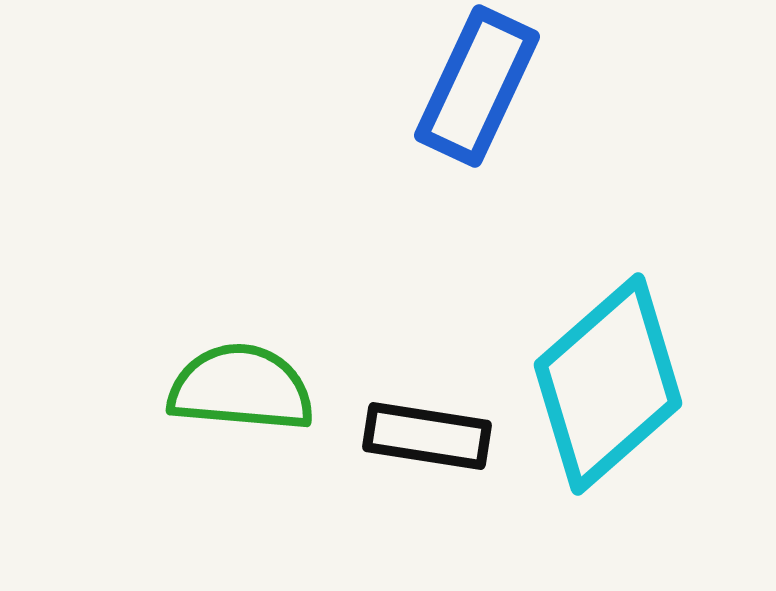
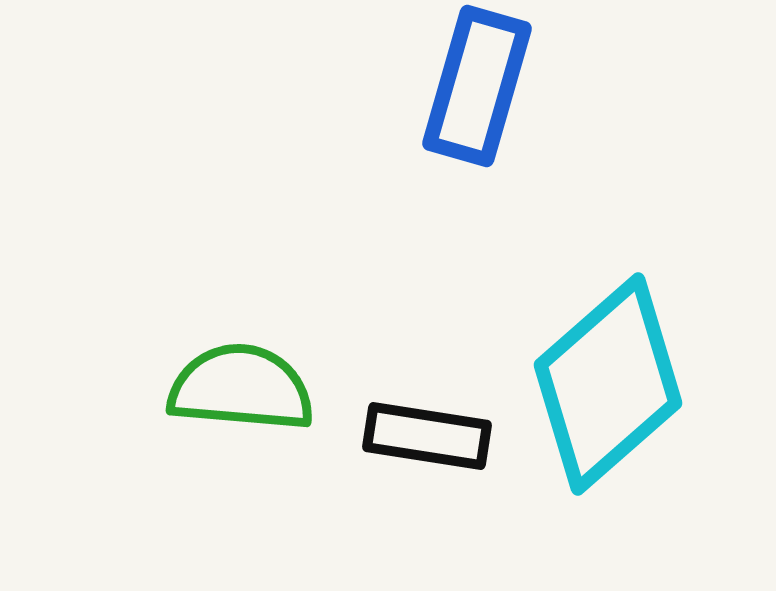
blue rectangle: rotated 9 degrees counterclockwise
